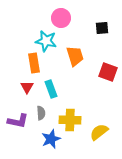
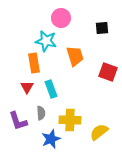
purple L-shape: rotated 60 degrees clockwise
